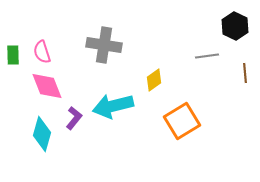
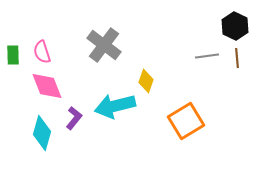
gray cross: rotated 28 degrees clockwise
brown line: moved 8 px left, 15 px up
yellow diamond: moved 8 px left, 1 px down; rotated 35 degrees counterclockwise
cyan arrow: moved 2 px right
orange square: moved 4 px right
cyan diamond: moved 1 px up
